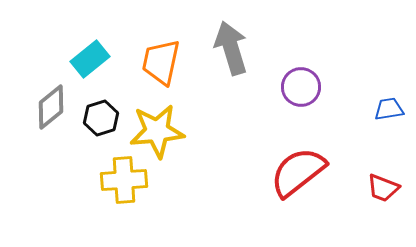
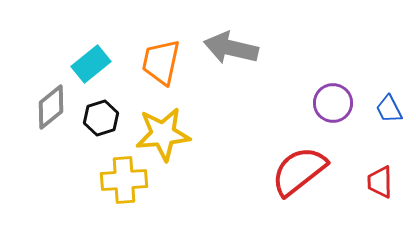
gray arrow: rotated 60 degrees counterclockwise
cyan rectangle: moved 1 px right, 5 px down
purple circle: moved 32 px right, 16 px down
blue trapezoid: rotated 108 degrees counterclockwise
yellow star: moved 6 px right, 3 px down
red semicircle: moved 1 px right, 1 px up
red trapezoid: moved 3 px left, 6 px up; rotated 68 degrees clockwise
